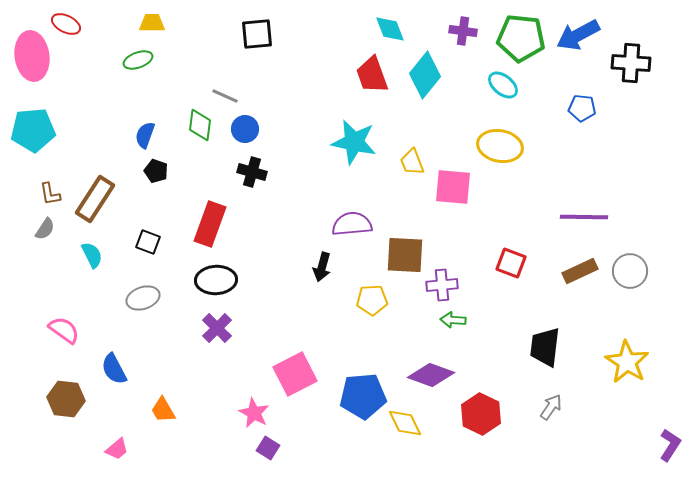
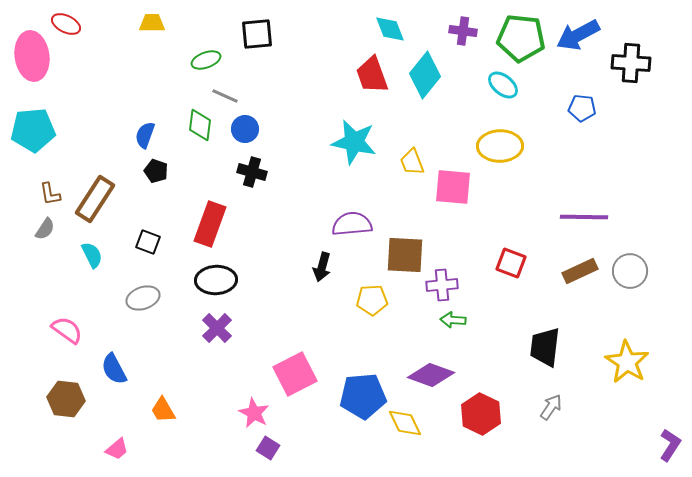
green ellipse at (138, 60): moved 68 px right
yellow ellipse at (500, 146): rotated 12 degrees counterclockwise
pink semicircle at (64, 330): moved 3 px right
